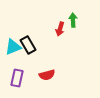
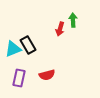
cyan triangle: moved 2 px down
purple rectangle: moved 2 px right
